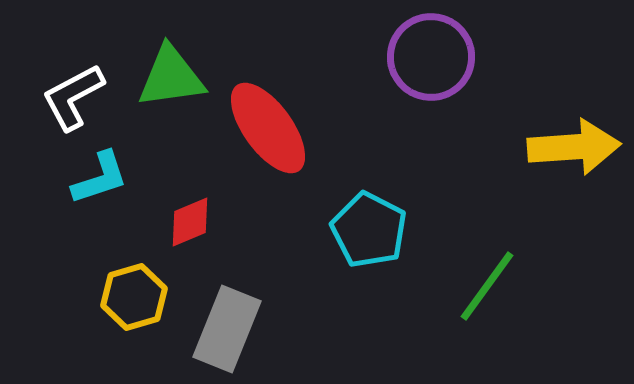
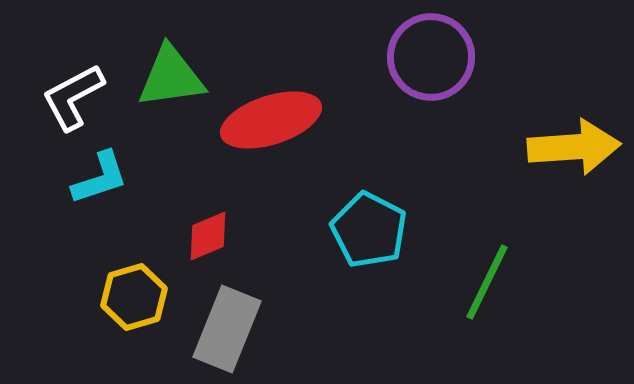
red ellipse: moved 3 px right, 8 px up; rotated 72 degrees counterclockwise
red diamond: moved 18 px right, 14 px down
green line: moved 4 px up; rotated 10 degrees counterclockwise
